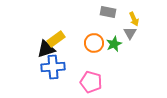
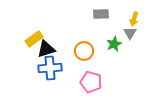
gray rectangle: moved 7 px left, 2 px down; rotated 14 degrees counterclockwise
yellow arrow: rotated 40 degrees clockwise
yellow rectangle: moved 22 px left
orange circle: moved 10 px left, 8 px down
blue cross: moved 3 px left, 1 px down
